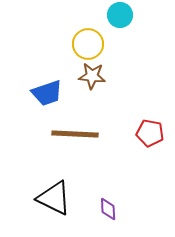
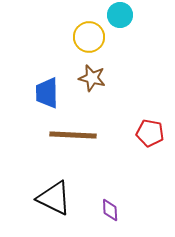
yellow circle: moved 1 px right, 7 px up
brown star: moved 2 px down; rotated 8 degrees clockwise
blue trapezoid: rotated 108 degrees clockwise
brown line: moved 2 px left, 1 px down
purple diamond: moved 2 px right, 1 px down
